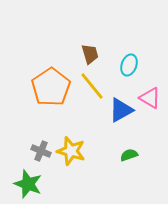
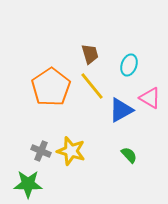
green semicircle: rotated 66 degrees clockwise
green star: rotated 20 degrees counterclockwise
